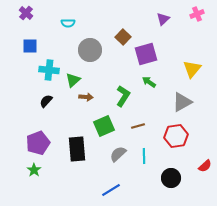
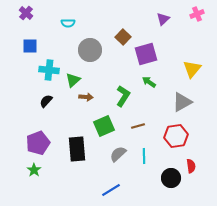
red semicircle: moved 14 px left; rotated 56 degrees counterclockwise
